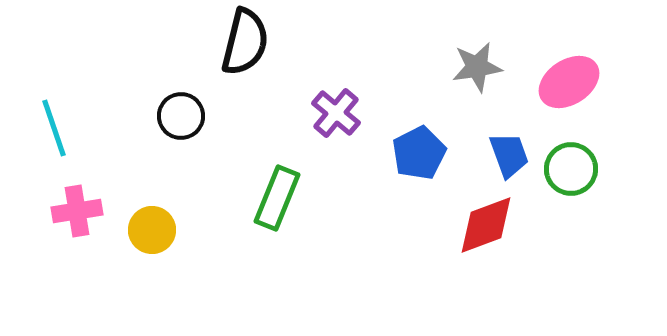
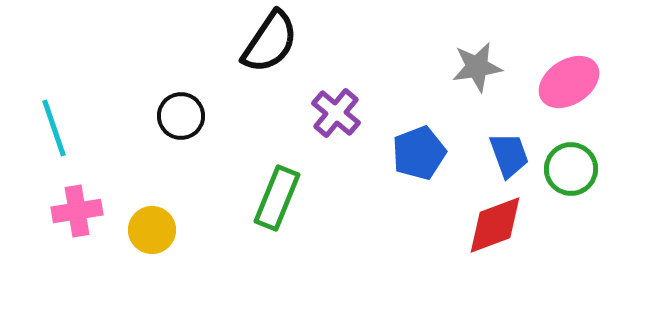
black semicircle: moved 25 px right; rotated 20 degrees clockwise
blue pentagon: rotated 6 degrees clockwise
red diamond: moved 9 px right
